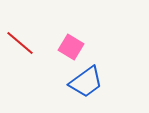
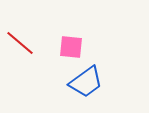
pink square: rotated 25 degrees counterclockwise
